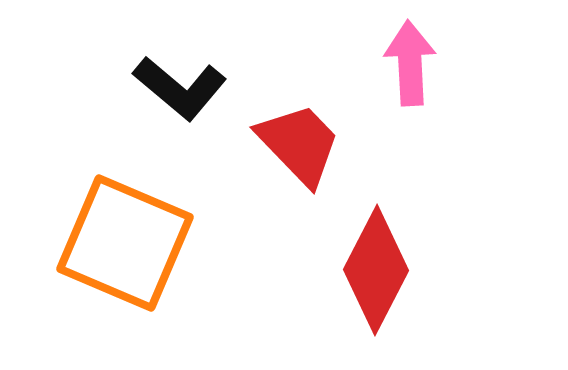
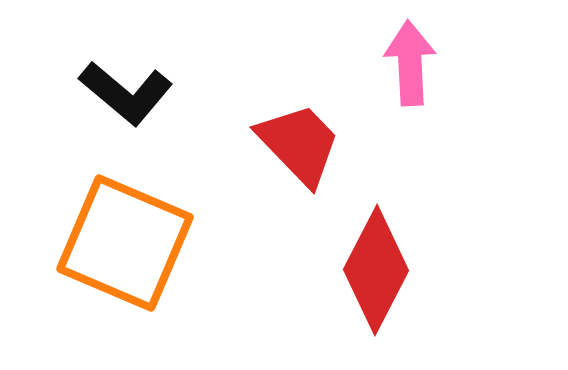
black L-shape: moved 54 px left, 5 px down
